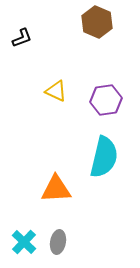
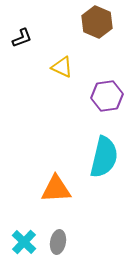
yellow triangle: moved 6 px right, 24 px up
purple hexagon: moved 1 px right, 4 px up
